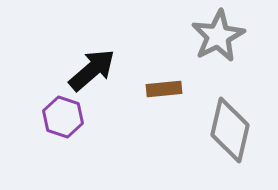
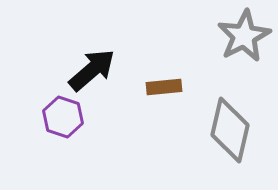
gray star: moved 26 px right
brown rectangle: moved 2 px up
